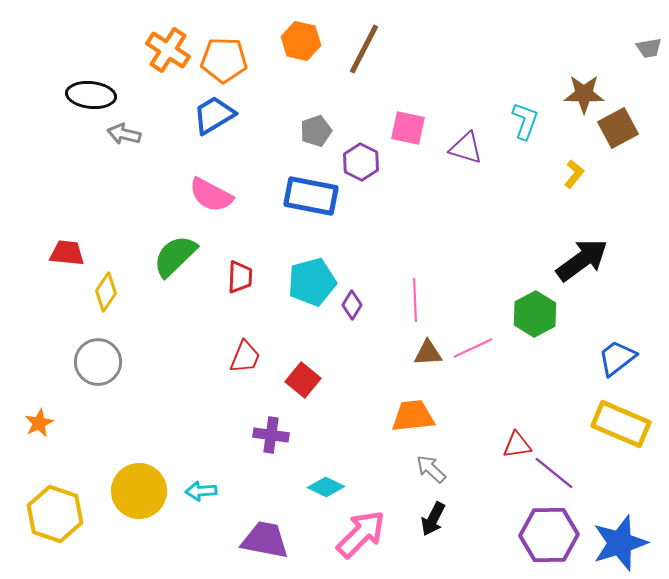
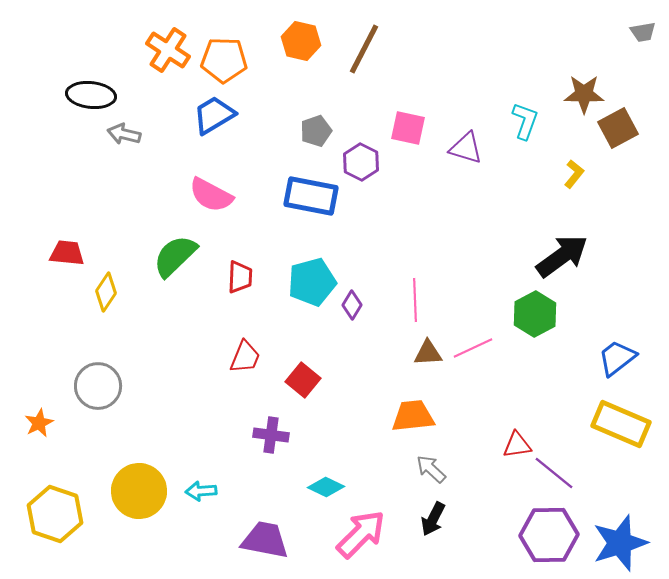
gray trapezoid at (649, 48): moved 6 px left, 16 px up
black arrow at (582, 260): moved 20 px left, 4 px up
gray circle at (98, 362): moved 24 px down
